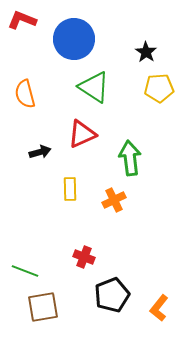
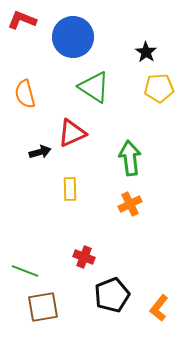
blue circle: moved 1 px left, 2 px up
red triangle: moved 10 px left, 1 px up
orange cross: moved 16 px right, 4 px down
